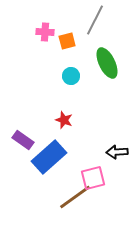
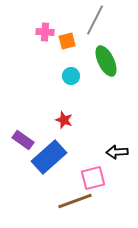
green ellipse: moved 1 px left, 2 px up
brown line: moved 4 px down; rotated 16 degrees clockwise
